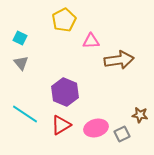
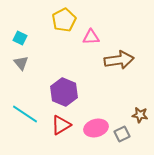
pink triangle: moved 4 px up
purple hexagon: moved 1 px left
